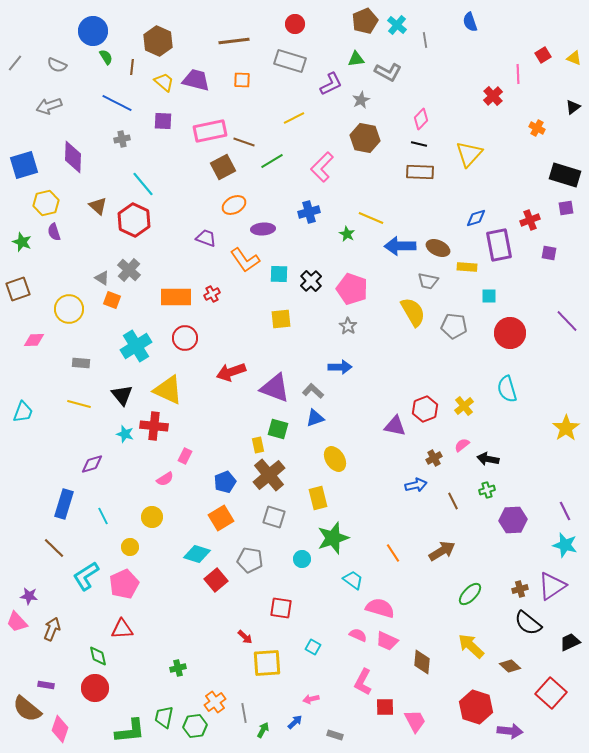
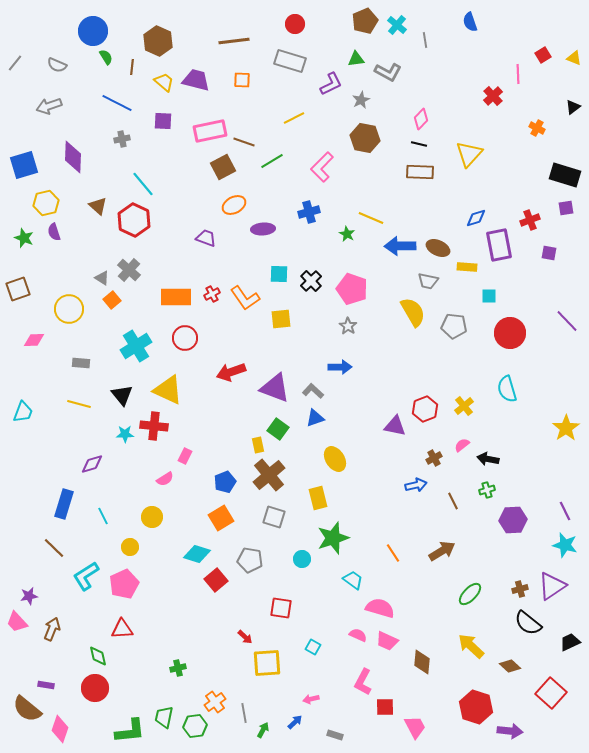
green star at (22, 242): moved 2 px right, 4 px up
orange L-shape at (245, 260): moved 38 px down
orange square at (112, 300): rotated 30 degrees clockwise
green square at (278, 429): rotated 20 degrees clockwise
cyan star at (125, 434): rotated 18 degrees counterclockwise
purple star at (29, 596): rotated 18 degrees counterclockwise
pink trapezoid at (415, 721): moved 6 px down
